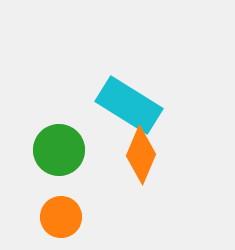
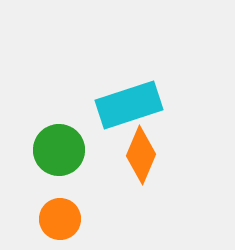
cyan rectangle: rotated 50 degrees counterclockwise
orange circle: moved 1 px left, 2 px down
